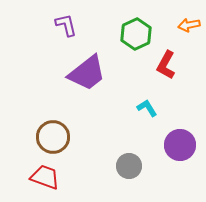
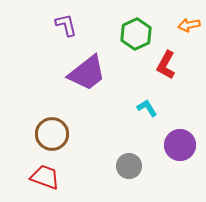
brown circle: moved 1 px left, 3 px up
